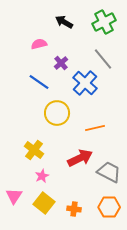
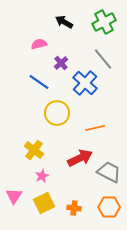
yellow square: rotated 25 degrees clockwise
orange cross: moved 1 px up
